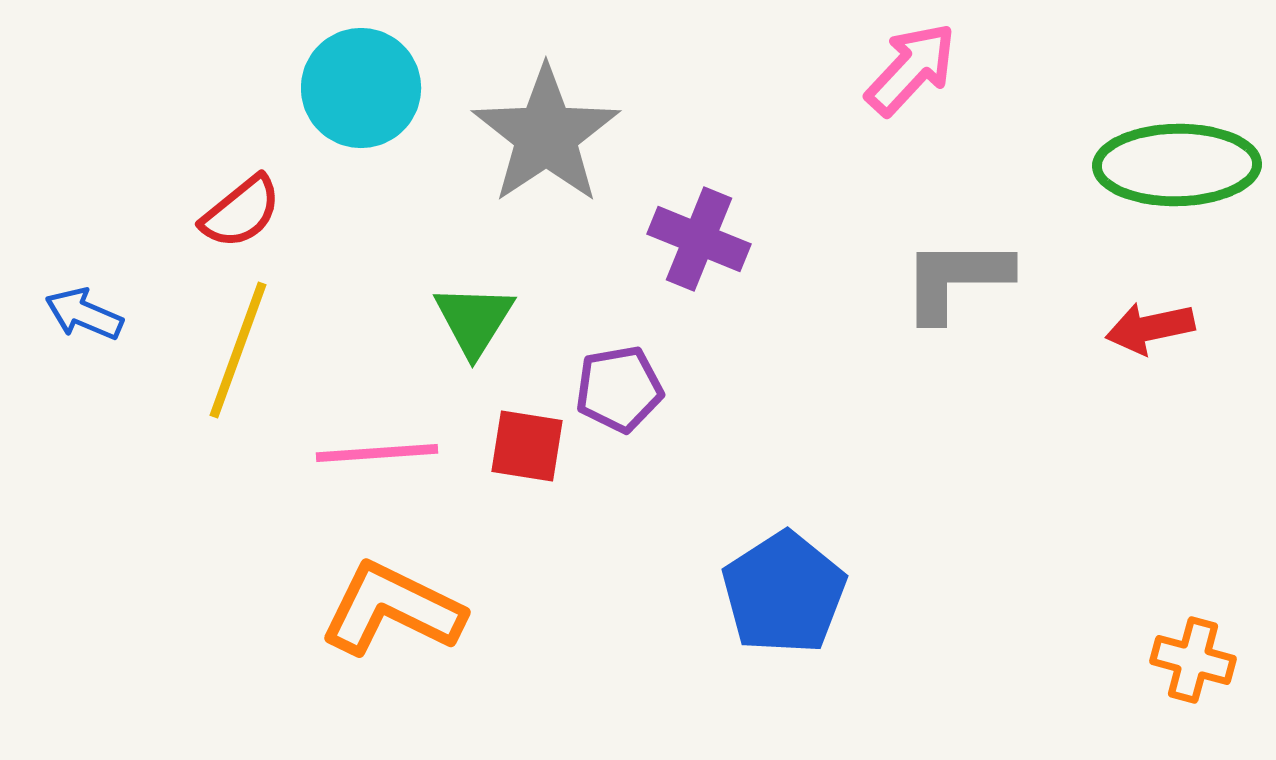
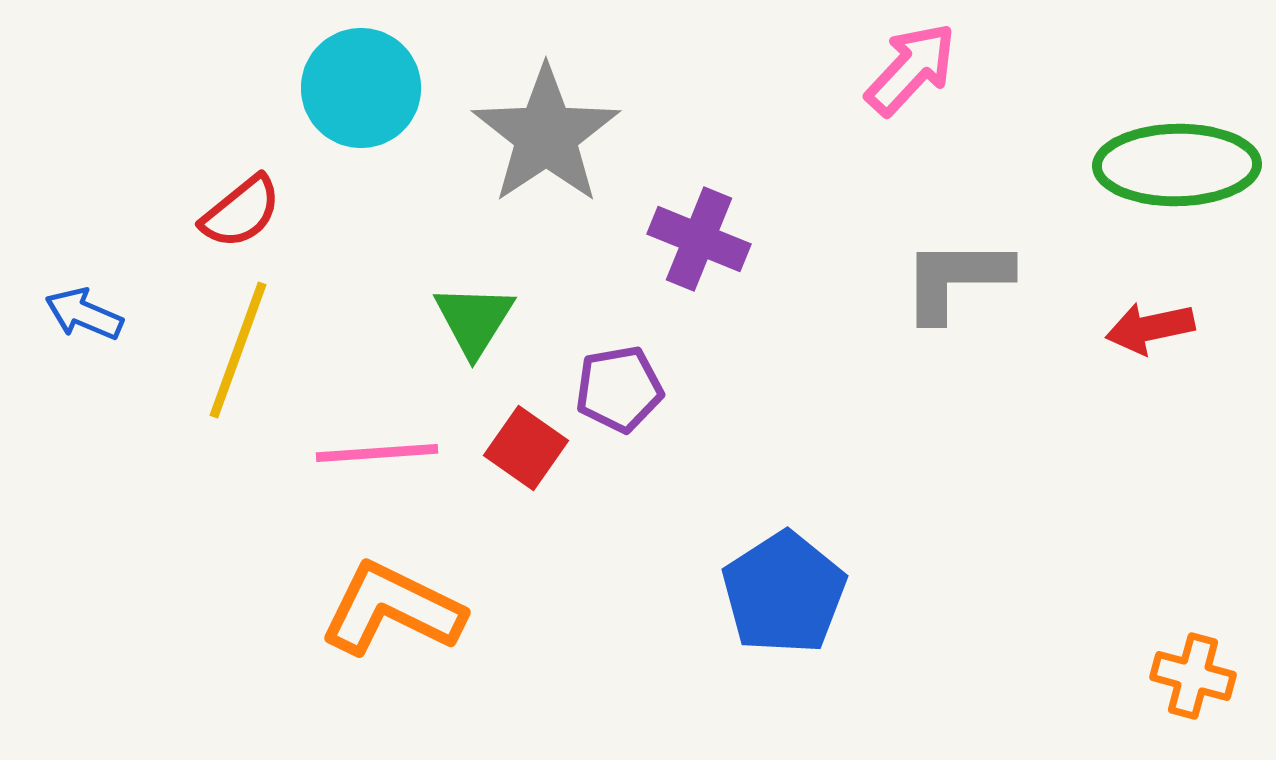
red square: moved 1 px left, 2 px down; rotated 26 degrees clockwise
orange cross: moved 16 px down
